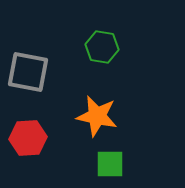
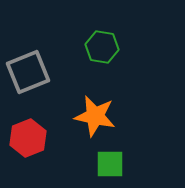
gray square: rotated 33 degrees counterclockwise
orange star: moved 2 px left
red hexagon: rotated 18 degrees counterclockwise
